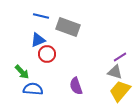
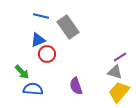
gray rectangle: rotated 35 degrees clockwise
yellow trapezoid: moved 1 px left, 1 px down
